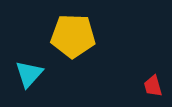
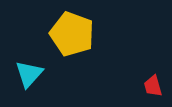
yellow pentagon: moved 1 px left, 2 px up; rotated 18 degrees clockwise
